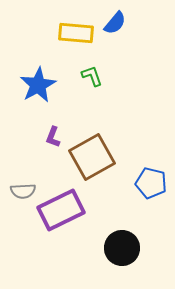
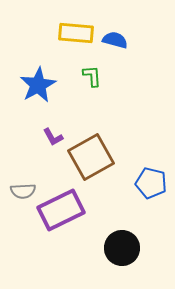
blue semicircle: moved 17 px down; rotated 115 degrees counterclockwise
green L-shape: rotated 15 degrees clockwise
purple L-shape: rotated 50 degrees counterclockwise
brown square: moved 1 px left
